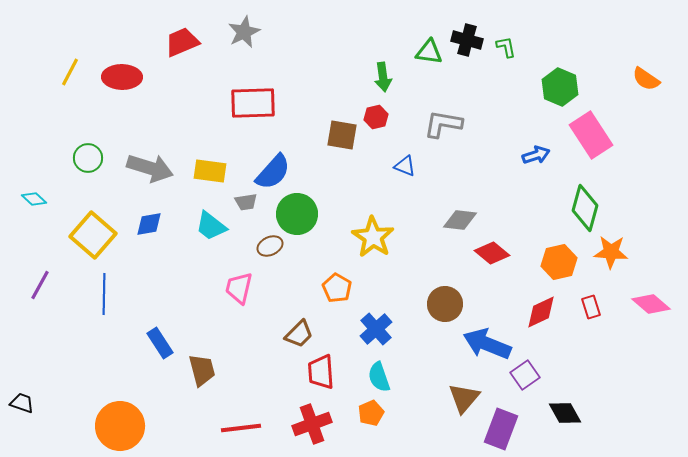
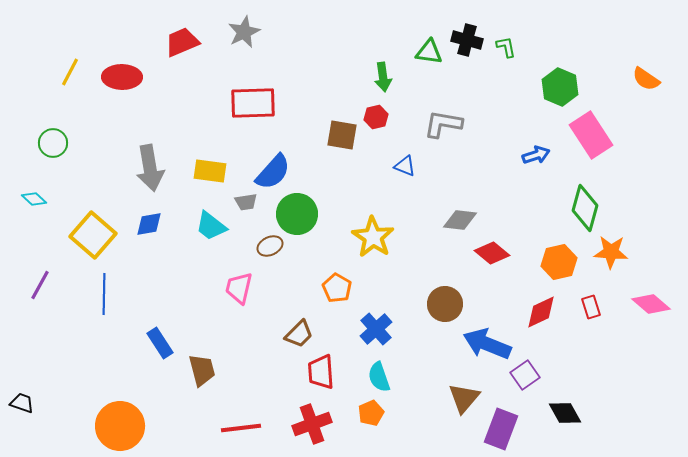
green circle at (88, 158): moved 35 px left, 15 px up
gray arrow at (150, 168): rotated 63 degrees clockwise
